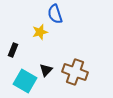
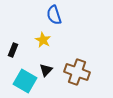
blue semicircle: moved 1 px left, 1 px down
yellow star: moved 3 px right, 8 px down; rotated 28 degrees counterclockwise
brown cross: moved 2 px right
